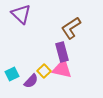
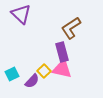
purple semicircle: moved 1 px right
